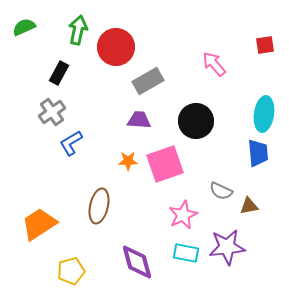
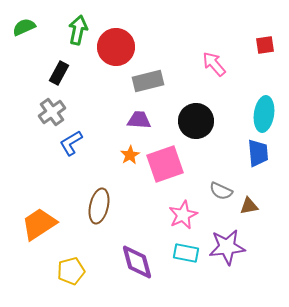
gray rectangle: rotated 16 degrees clockwise
orange star: moved 2 px right, 6 px up; rotated 30 degrees counterclockwise
